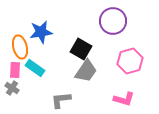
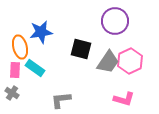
purple circle: moved 2 px right
black square: rotated 15 degrees counterclockwise
pink hexagon: rotated 10 degrees counterclockwise
gray trapezoid: moved 22 px right, 9 px up
gray cross: moved 5 px down
